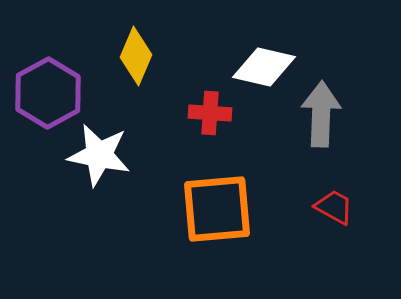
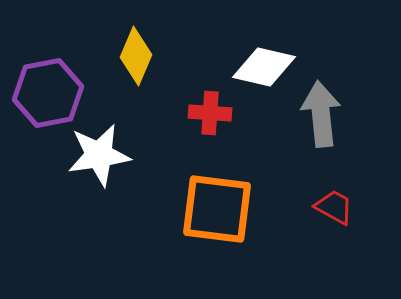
purple hexagon: rotated 18 degrees clockwise
gray arrow: rotated 8 degrees counterclockwise
white star: rotated 20 degrees counterclockwise
orange square: rotated 12 degrees clockwise
